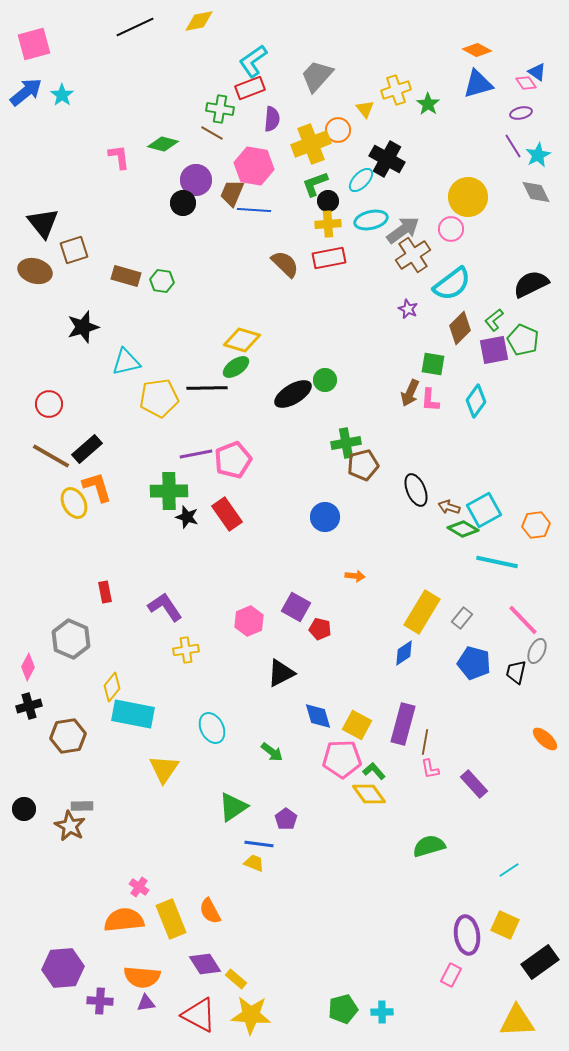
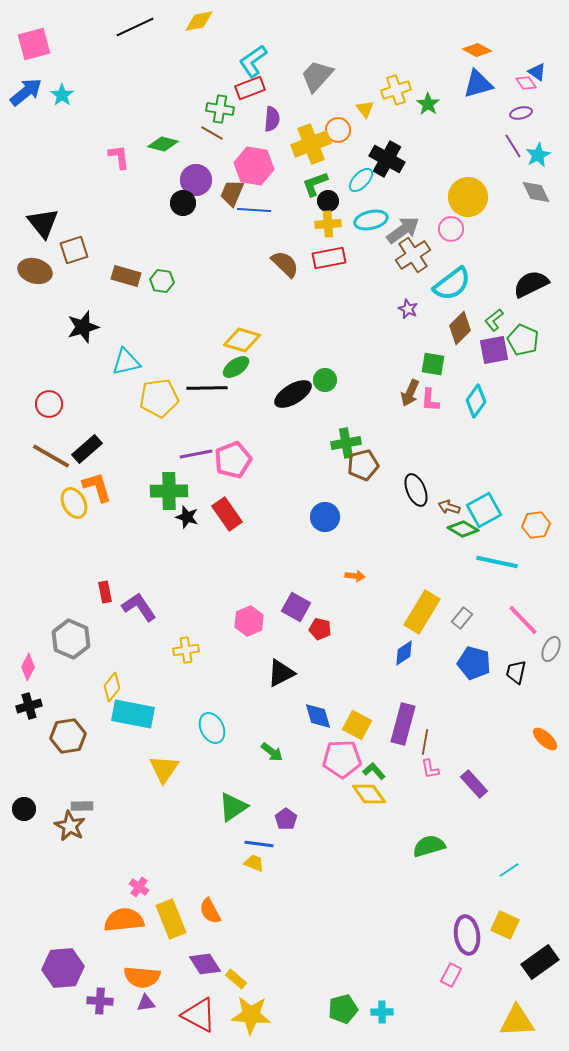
purple L-shape at (165, 607): moved 26 px left
gray ellipse at (537, 651): moved 14 px right, 2 px up
